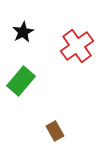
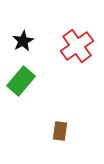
black star: moved 9 px down
brown rectangle: moved 5 px right; rotated 36 degrees clockwise
